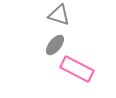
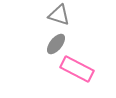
gray ellipse: moved 1 px right, 1 px up
